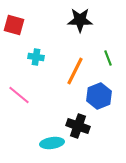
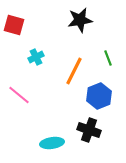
black star: rotated 10 degrees counterclockwise
cyan cross: rotated 35 degrees counterclockwise
orange line: moved 1 px left
black cross: moved 11 px right, 4 px down
